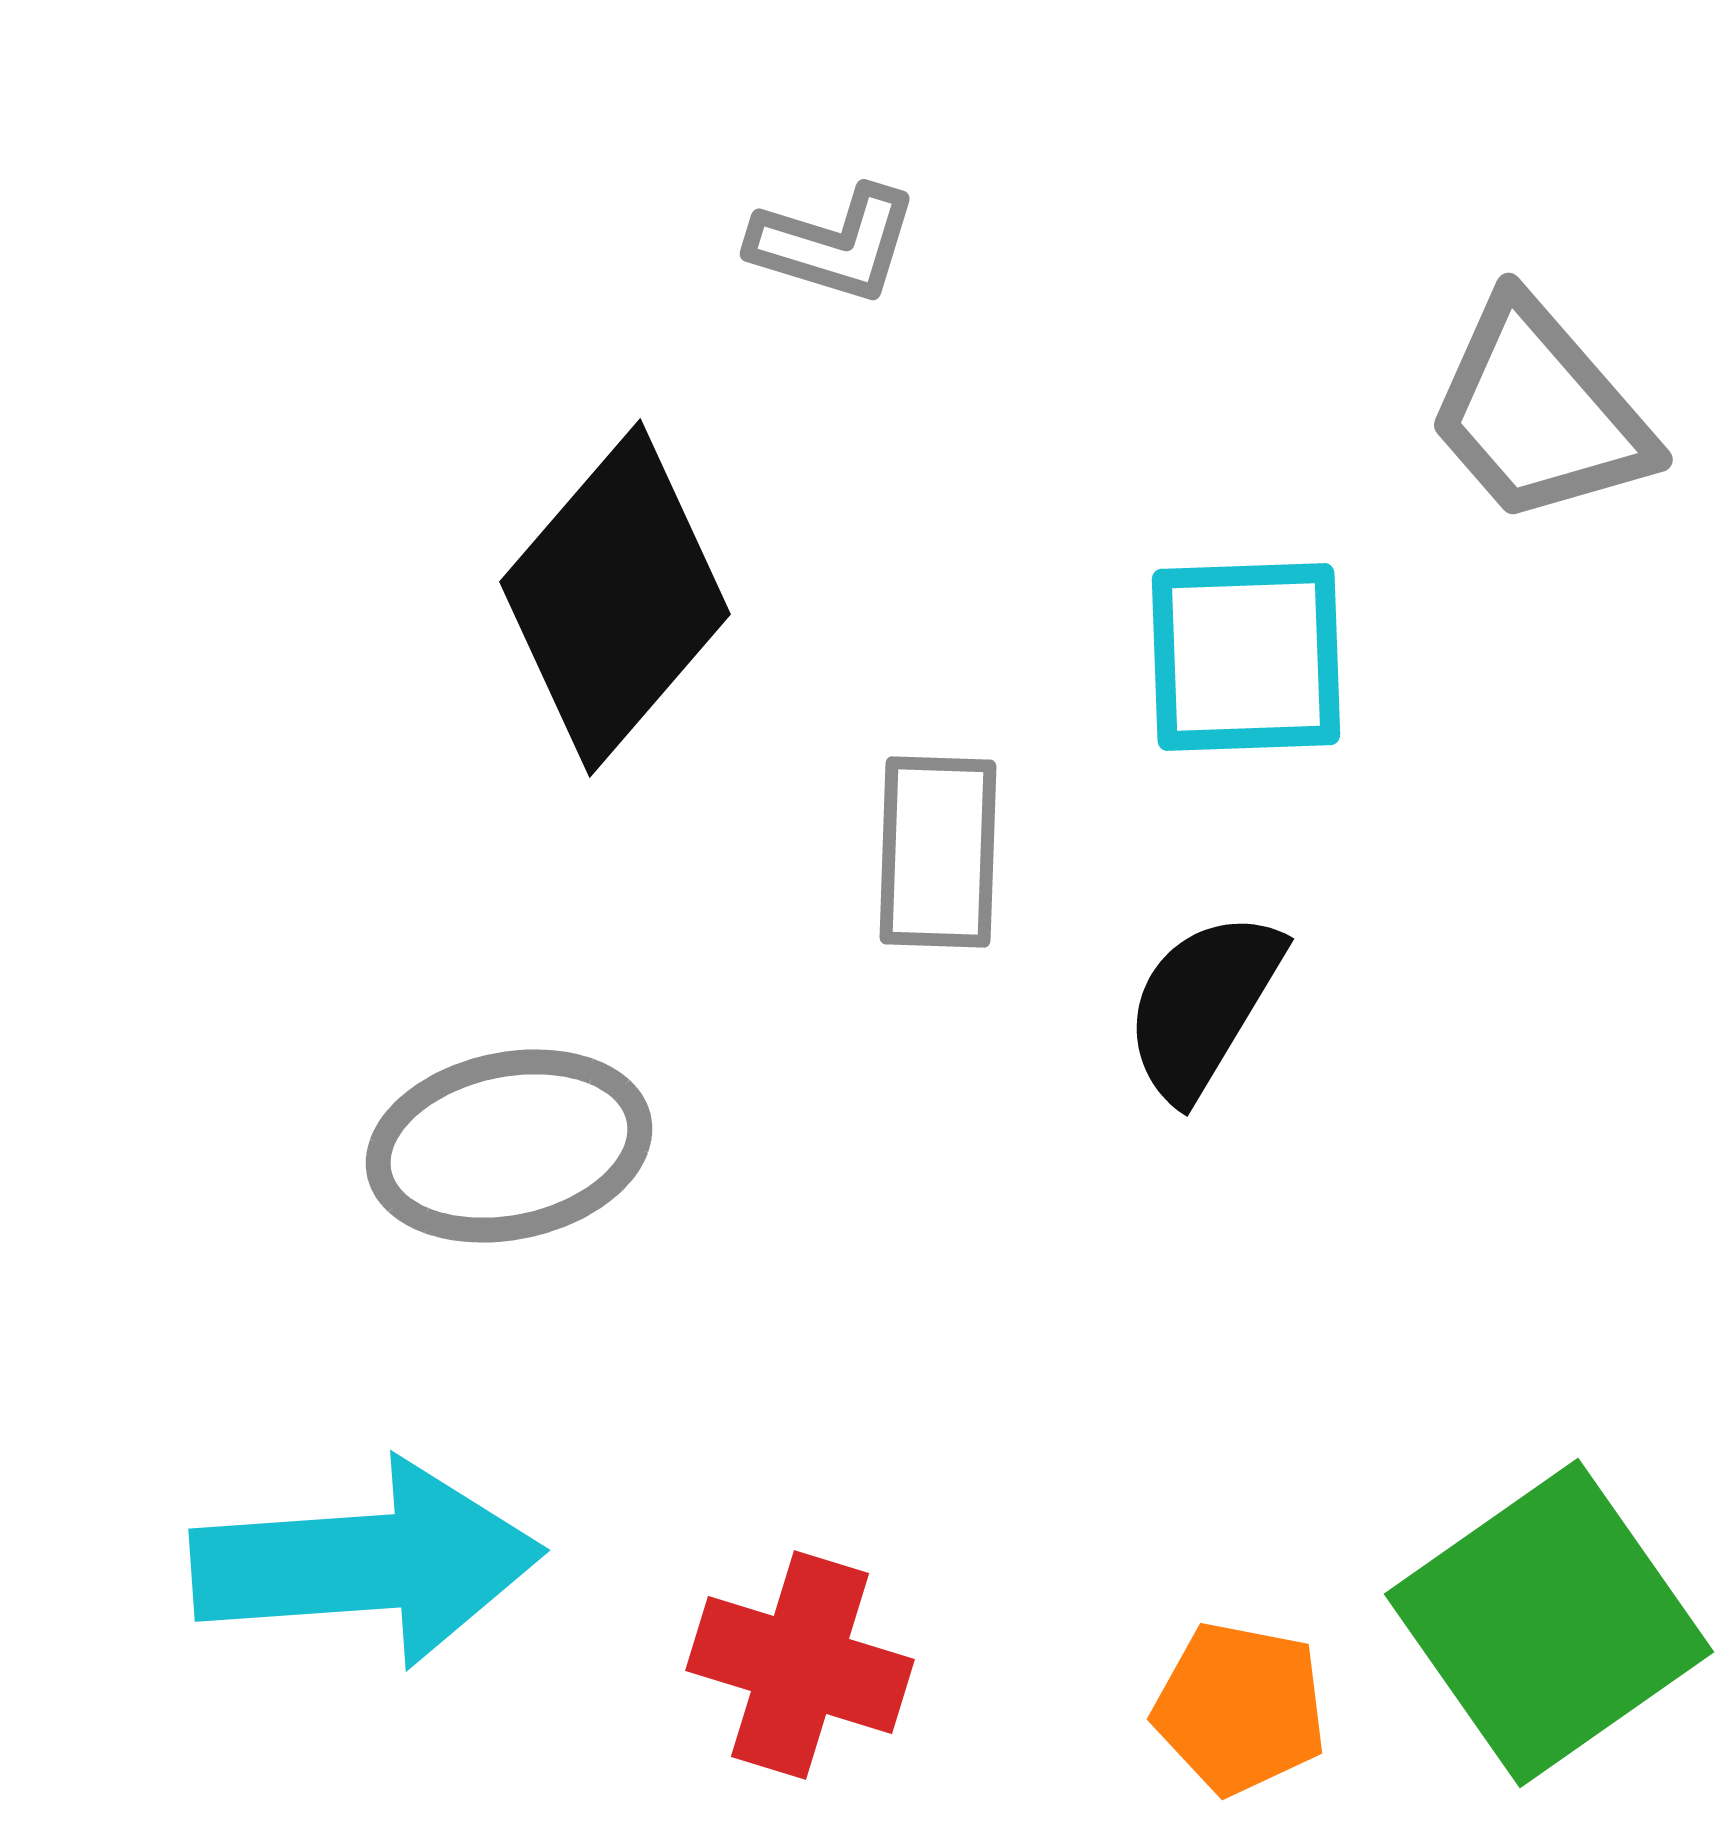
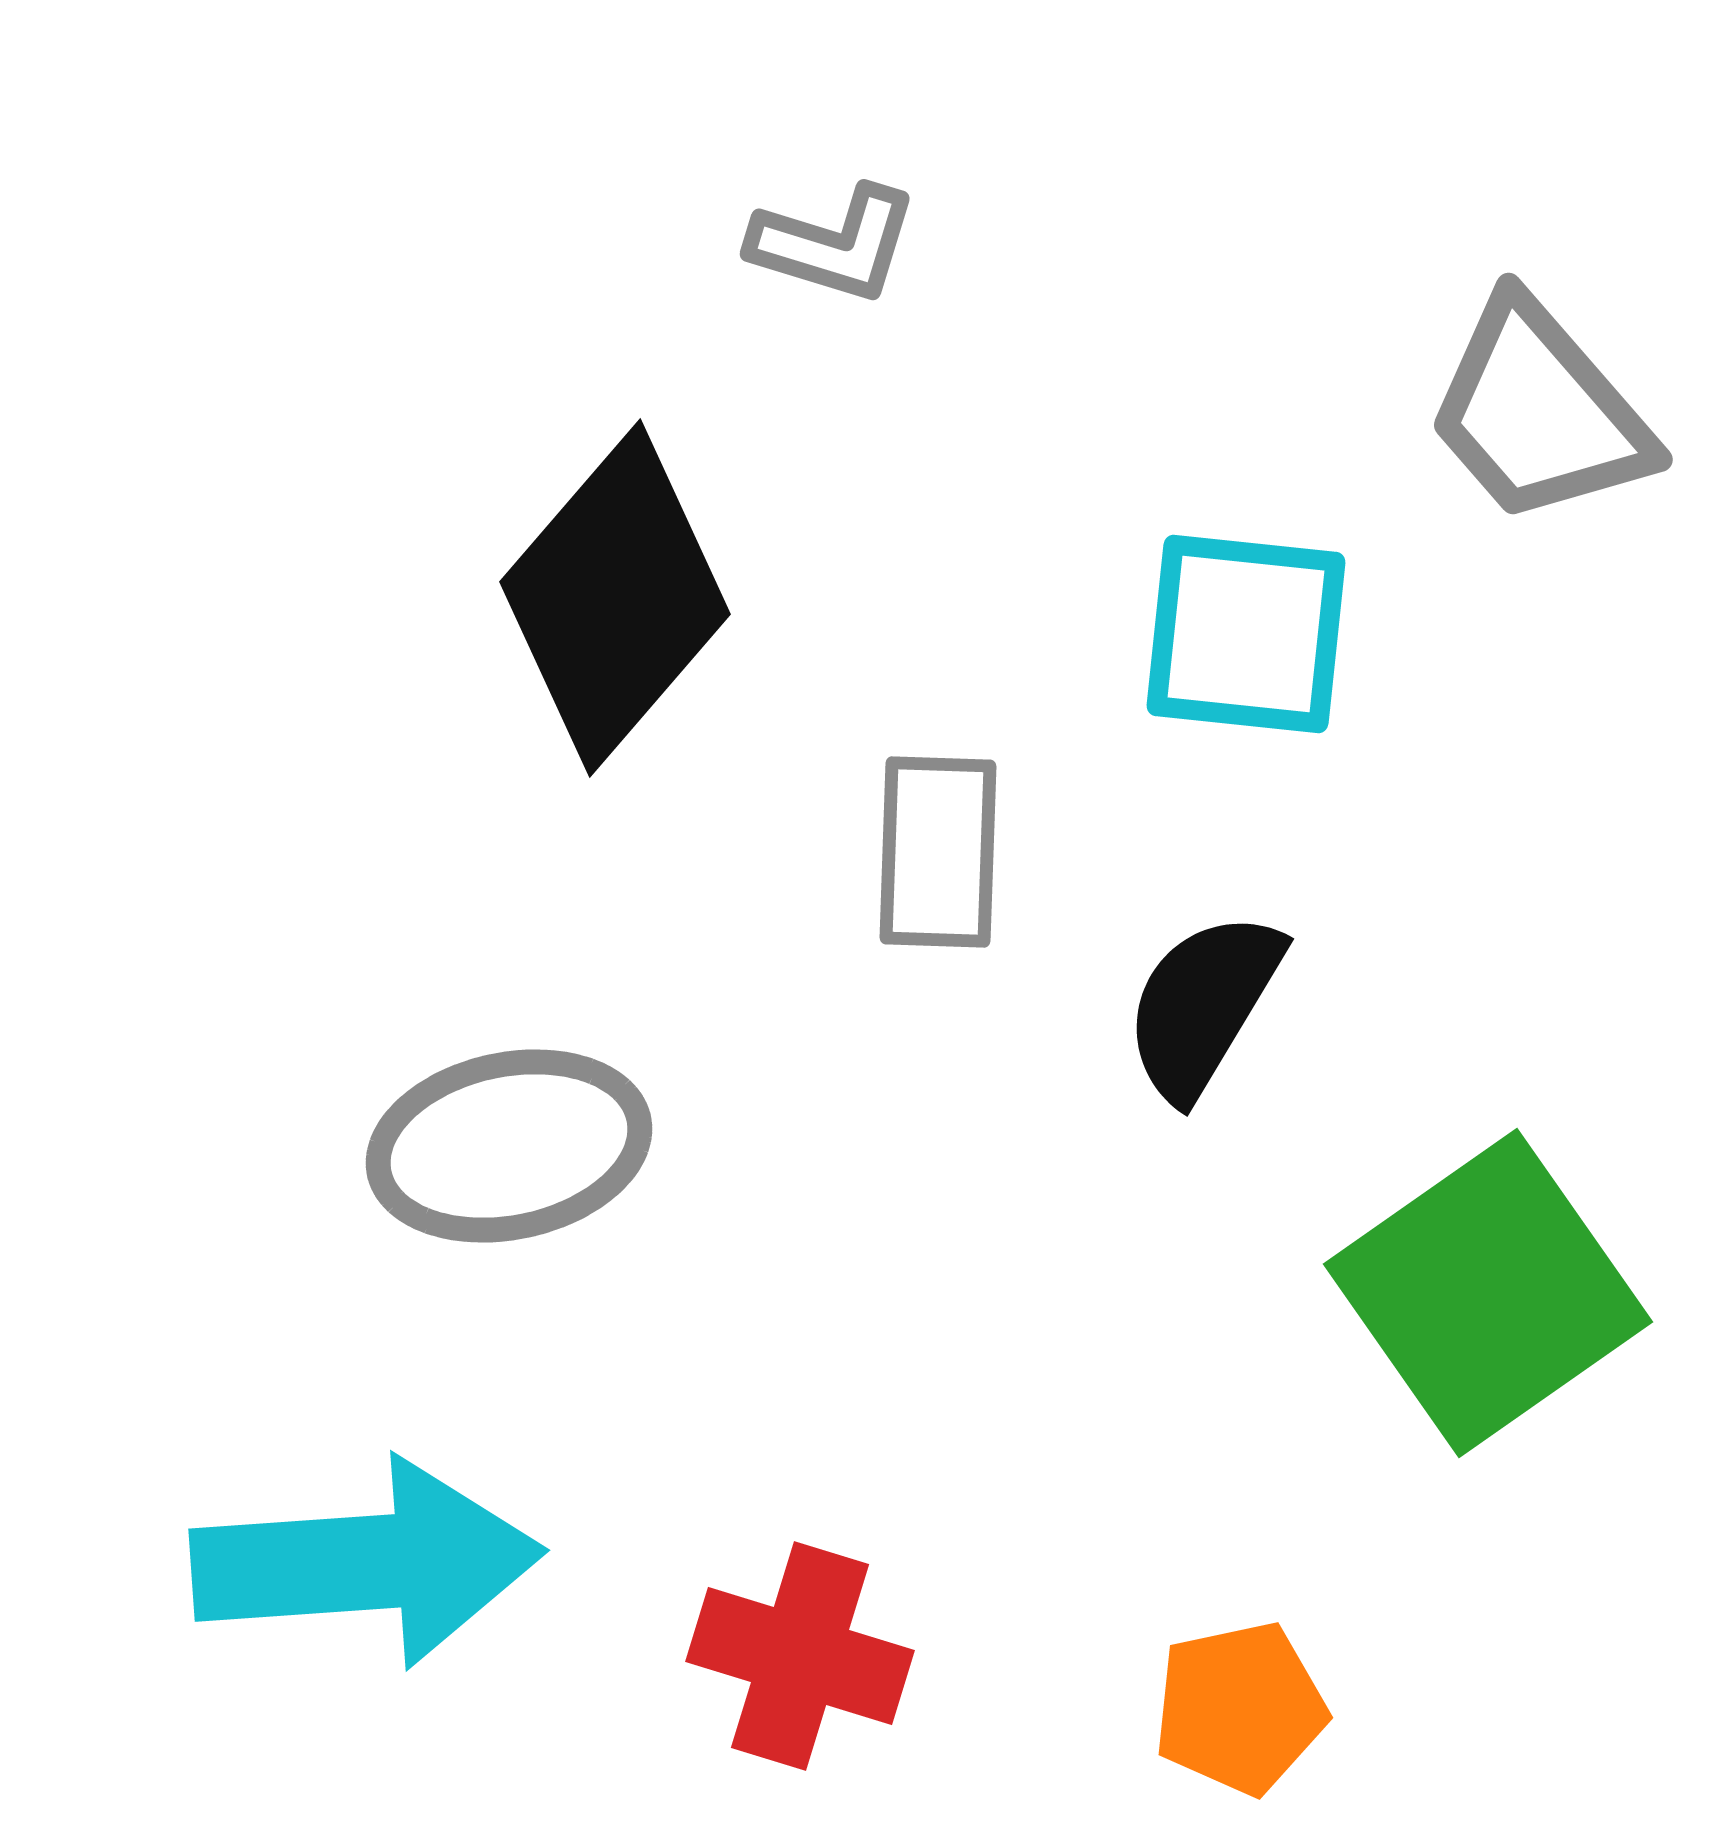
cyan square: moved 23 px up; rotated 8 degrees clockwise
green square: moved 61 px left, 330 px up
red cross: moved 9 px up
orange pentagon: rotated 23 degrees counterclockwise
